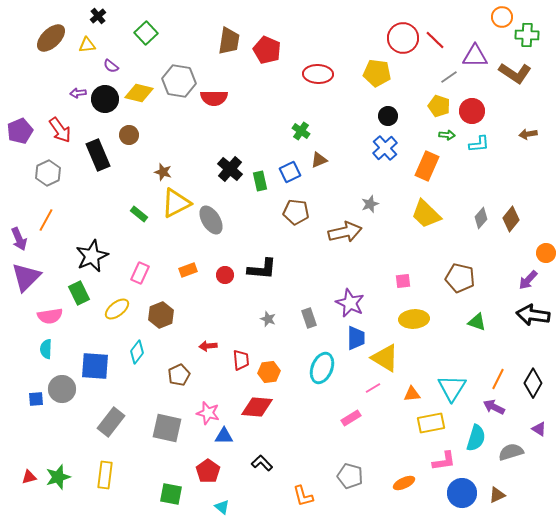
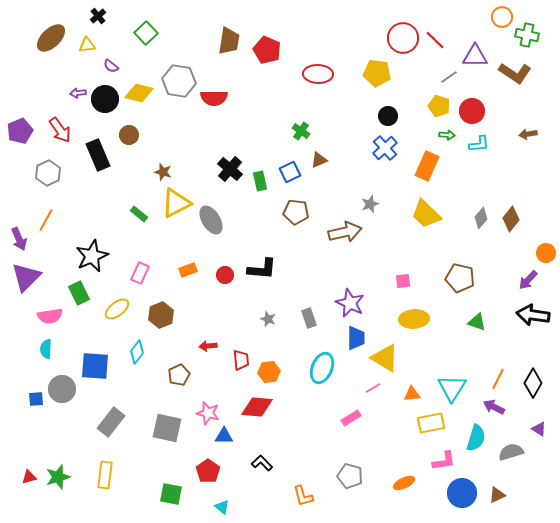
green cross at (527, 35): rotated 10 degrees clockwise
